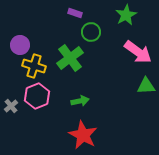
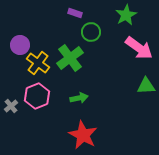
pink arrow: moved 1 px right, 4 px up
yellow cross: moved 4 px right, 3 px up; rotated 20 degrees clockwise
green arrow: moved 1 px left, 3 px up
